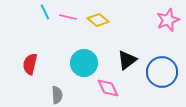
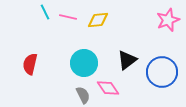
yellow diamond: rotated 45 degrees counterclockwise
pink diamond: rotated 10 degrees counterclockwise
gray semicircle: moved 26 px right; rotated 24 degrees counterclockwise
